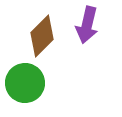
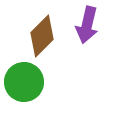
green circle: moved 1 px left, 1 px up
